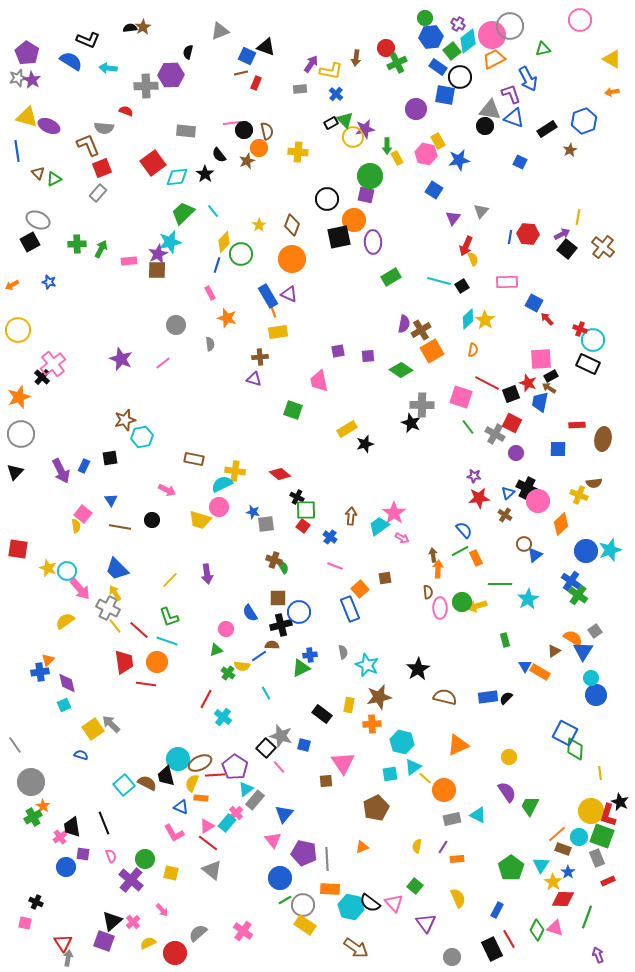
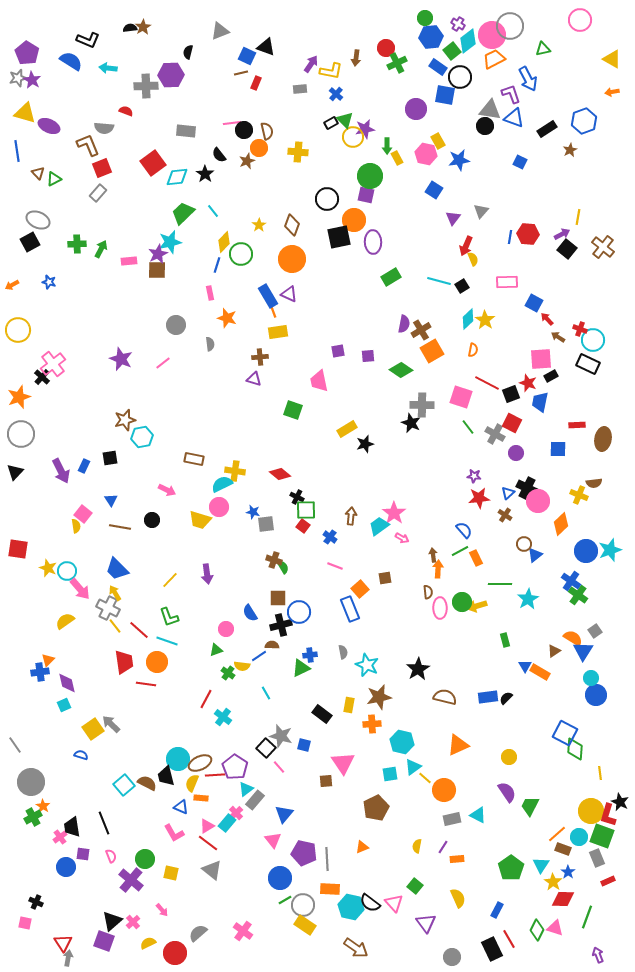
yellow triangle at (27, 117): moved 2 px left, 4 px up
pink rectangle at (210, 293): rotated 16 degrees clockwise
brown arrow at (549, 388): moved 9 px right, 51 px up
